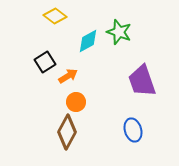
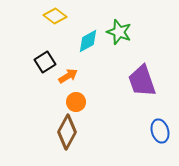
blue ellipse: moved 27 px right, 1 px down
